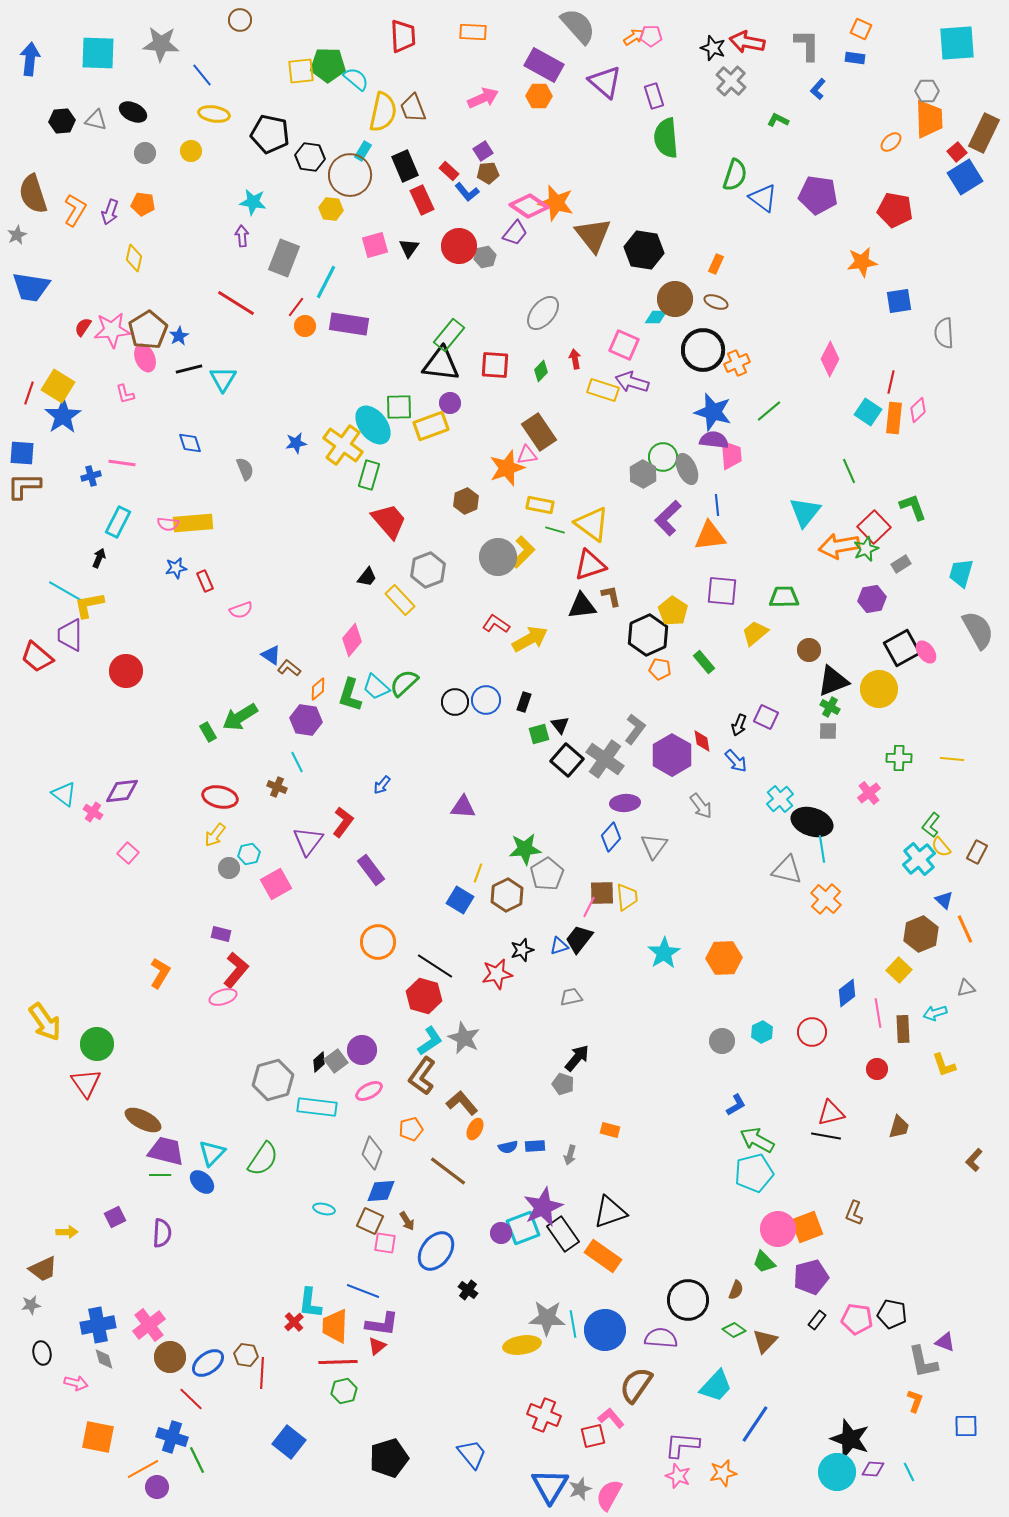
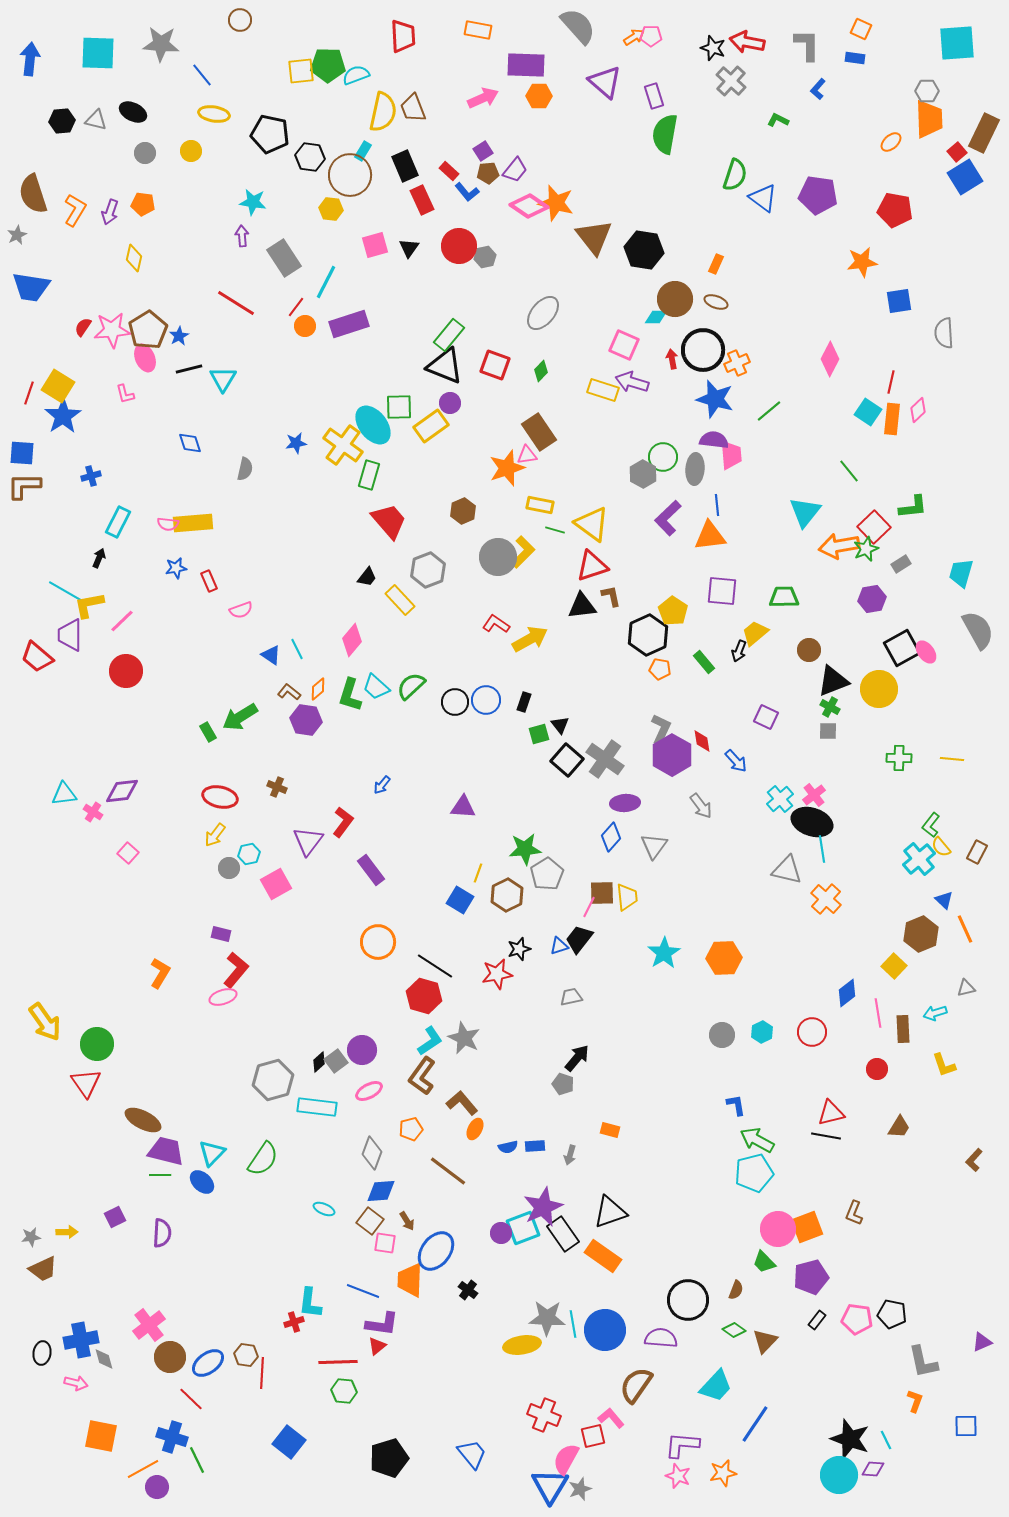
orange rectangle at (473, 32): moved 5 px right, 2 px up; rotated 8 degrees clockwise
purple rectangle at (544, 65): moved 18 px left; rotated 27 degrees counterclockwise
cyan semicircle at (356, 79): moved 4 px up; rotated 60 degrees counterclockwise
green semicircle at (666, 138): moved 1 px left, 4 px up; rotated 15 degrees clockwise
purple trapezoid at (515, 233): moved 63 px up
brown triangle at (593, 235): moved 1 px right, 2 px down
gray rectangle at (284, 258): rotated 54 degrees counterclockwise
purple rectangle at (349, 324): rotated 27 degrees counterclockwise
red arrow at (575, 359): moved 97 px right
black triangle at (441, 364): moved 4 px right, 2 px down; rotated 15 degrees clockwise
red square at (495, 365): rotated 16 degrees clockwise
blue star at (713, 412): moved 2 px right, 13 px up
orange rectangle at (894, 418): moved 2 px left, 1 px down
yellow rectangle at (431, 426): rotated 16 degrees counterclockwise
pink line at (122, 463): moved 158 px down; rotated 52 degrees counterclockwise
gray semicircle at (245, 469): rotated 35 degrees clockwise
gray ellipse at (687, 469): moved 8 px right; rotated 28 degrees clockwise
green line at (849, 471): rotated 15 degrees counterclockwise
brown hexagon at (466, 501): moved 3 px left, 10 px down
green L-shape at (913, 507): rotated 104 degrees clockwise
red triangle at (590, 565): moved 2 px right, 1 px down
red rectangle at (205, 581): moved 4 px right
brown L-shape at (289, 668): moved 24 px down
green semicircle at (404, 683): moved 7 px right, 3 px down
black arrow at (739, 725): moved 74 px up
gray L-shape at (635, 729): moved 26 px right; rotated 12 degrees counterclockwise
cyan line at (297, 762): moved 113 px up
pink cross at (869, 793): moved 55 px left, 2 px down
cyan triangle at (64, 794): rotated 44 degrees counterclockwise
black star at (522, 950): moved 3 px left, 1 px up
yellow square at (899, 970): moved 5 px left, 4 px up
gray circle at (722, 1041): moved 6 px up
blue L-shape at (736, 1105): rotated 70 degrees counterclockwise
brown trapezoid at (899, 1127): rotated 15 degrees clockwise
cyan ellipse at (324, 1209): rotated 10 degrees clockwise
brown square at (370, 1221): rotated 12 degrees clockwise
gray star at (31, 1305): moved 68 px up
red cross at (294, 1322): rotated 24 degrees clockwise
blue cross at (98, 1325): moved 17 px left, 15 px down
orange trapezoid at (335, 1326): moved 75 px right, 46 px up
purple triangle at (945, 1342): moved 37 px right; rotated 45 degrees counterclockwise
black ellipse at (42, 1353): rotated 20 degrees clockwise
green hexagon at (344, 1391): rotated 20 degrees clockwise
orange square at (98, 1437): moved 3 px right, 1 px up
cyan circle at (837, 1472): moved 2 px right, 3 px down
cyan line at (909, 1472): moved 23 px left, 32 px up
pink semicircle at (609, 1495): moved 43 px left, 36 px up
